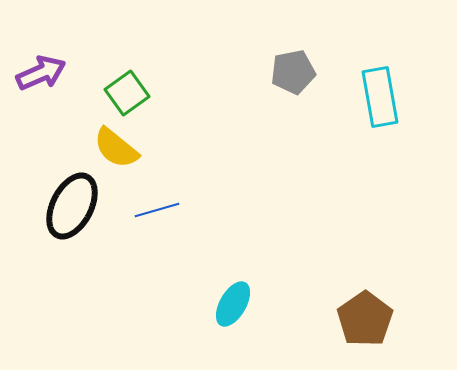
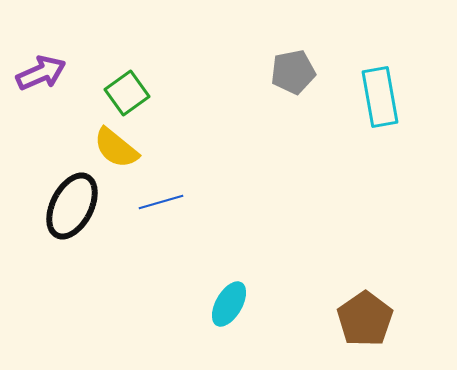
blue line: moved 4 px right, 8 px up
cyan ellipse: moved 4 px left
